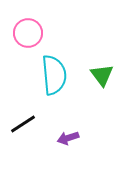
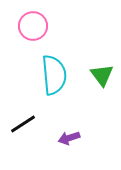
pink circle: moved 5 px right, 7 px up
purple arrow: moved 1 px right
